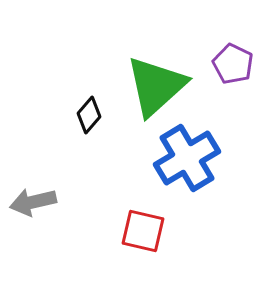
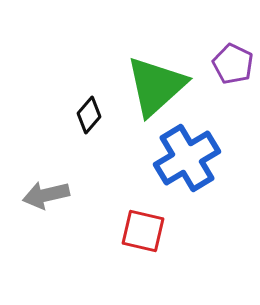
gray arrow: moved 13 px right, 7 px up
